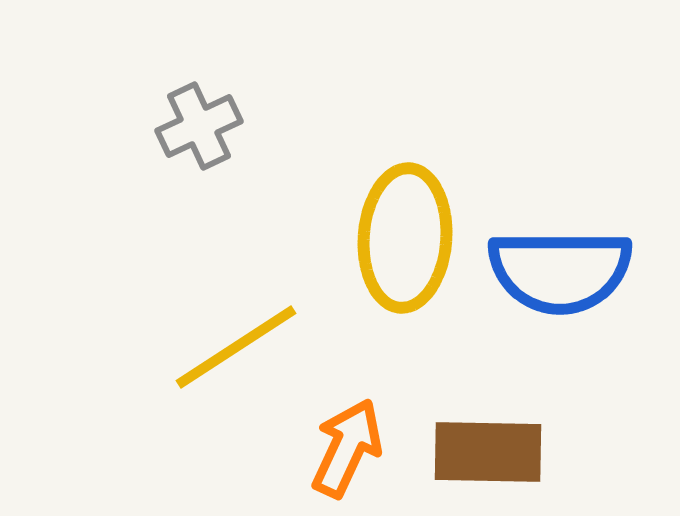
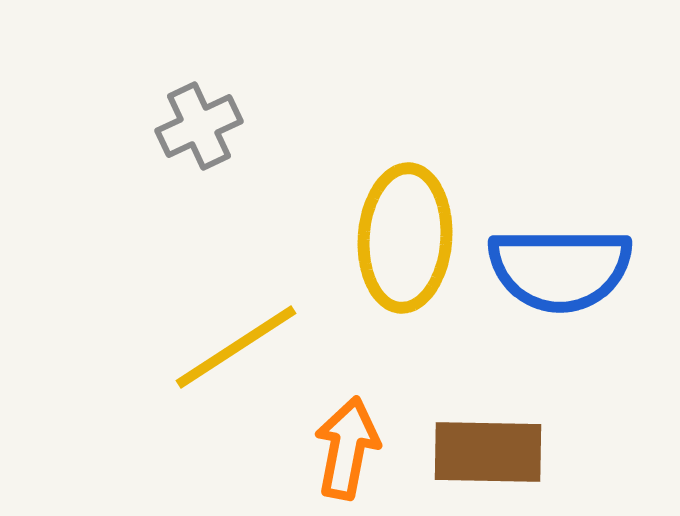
blue semicircle: moved 2 px up
orange arrow: rotated 14 degrees counterclockwise
